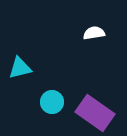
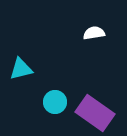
cyan triangle: moved 1 px right, 1 px down
cyan circle: moved 3 px right
